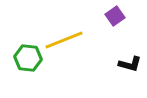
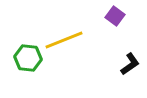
purple square: rotated 18 degrees counterclockwise
black L-shape: rotated 50 degrees counterclockwise
